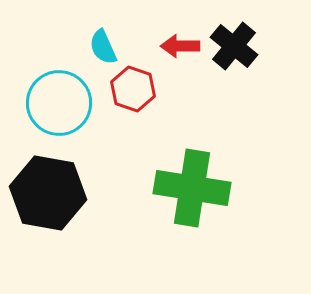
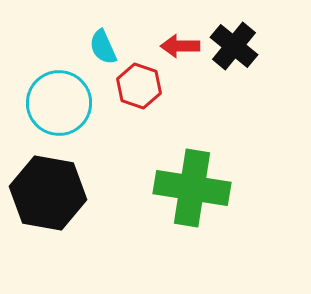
red hexagon: moved 6 px right, 3 px up
